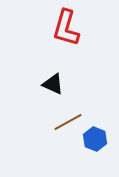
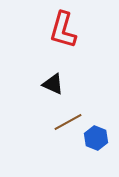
red L-shape: moved 3 px left, 2 px down
blue hexagon: moved 1 px right, 1 px up
